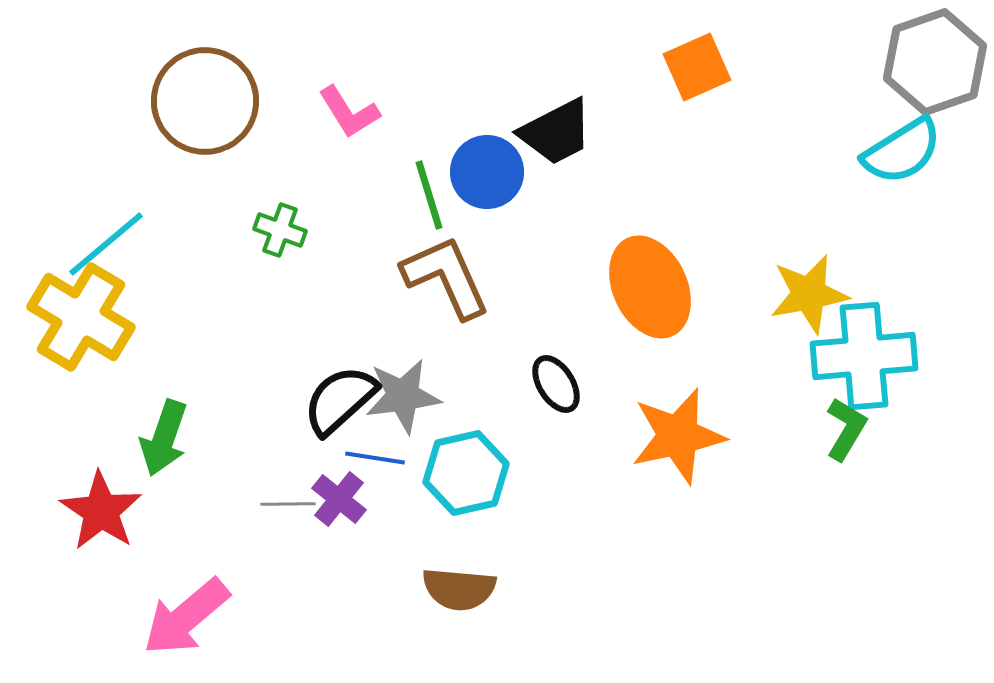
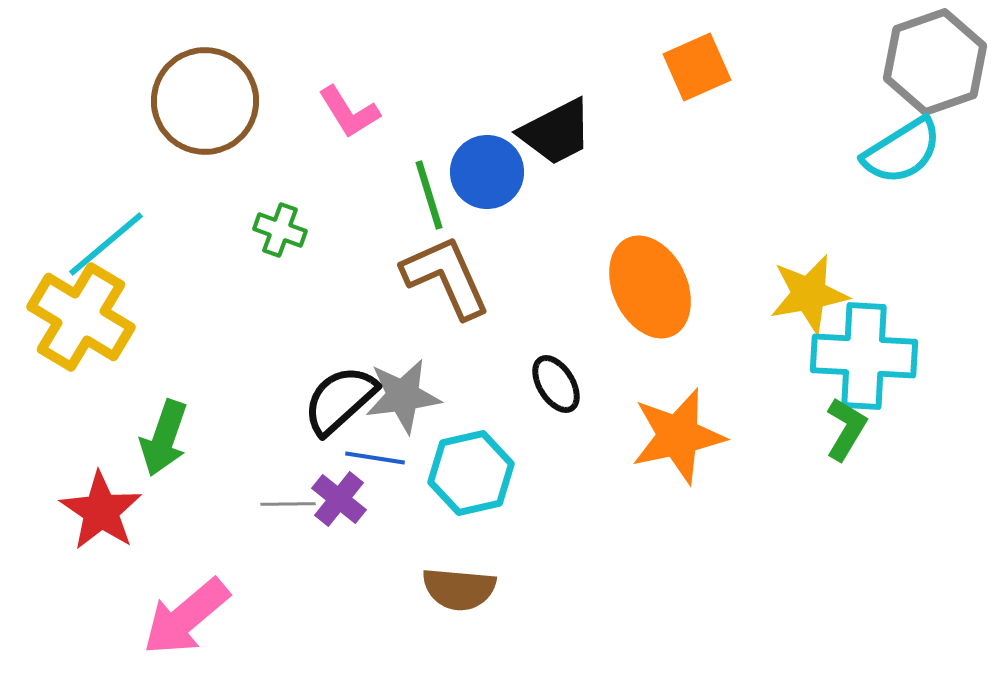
cyan cross: rotated 8 degrees clockwise
cyan hexagon: moved 5 px right
